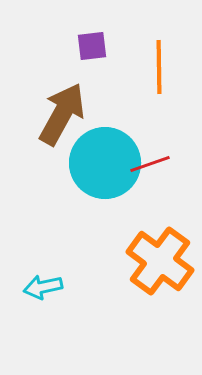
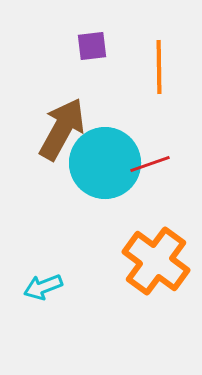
brown arrow: moved 15 px down
orange cross: moved 4 px left
cyan arrow: rotated 9 degrees counterclockwise
